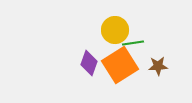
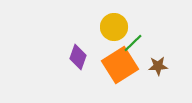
yellow circle: moved 1 px left, 3 px up
green line: rotated 35 degrees counterclockwise
purple diamond: moved 11 px left, 6 px up
